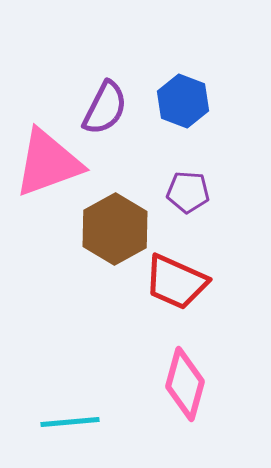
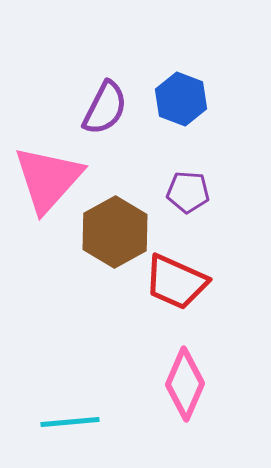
blue hexagon: moved 2 px left, 2 px up
pink triangle: moved 16 px down; rotated 28 degrees counterclockwise
brown hexagon: moved 3 px down
pink diamond: rotated 8 degrees clockwise
